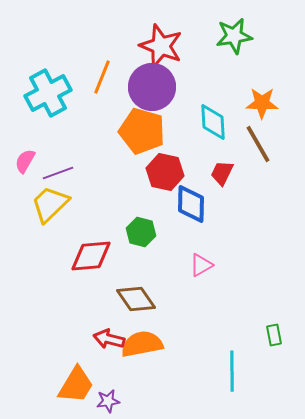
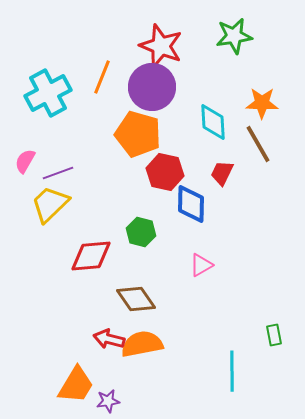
orange pentagon: moved 4 px left, 3 px down
